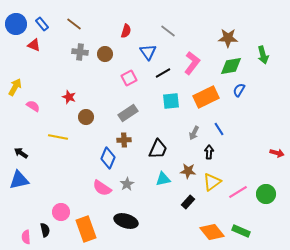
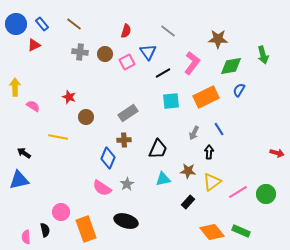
brown star at (228, 38): moved 10 px left, 1 px down
red triangle at (34, 45): rotated 48 degrees counterclockwise
pink square at (129, 78): moved 2 px left, 16 px up
yellow arrow at (15, 87): rotated 30 degrees counterclockwise
black arrow at (21, 153): moved 3 px right
